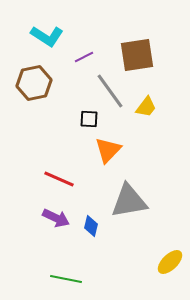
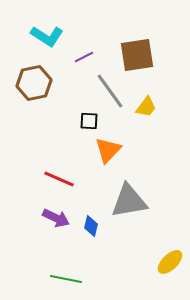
black square: moved 2 px down
